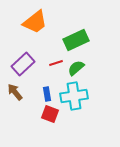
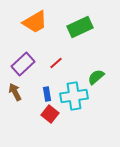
orange trapezoid: rotated 8 degrees clockwise
green rectangle: moved 4 px right, 13 px up
red line: rotated 24 degrees counterclockwise
green semicircle: moved 20 px right, 9 px down
brown arrow: rotated 12 degrees clockwise
red square: rotated 18 degrees clockwise
